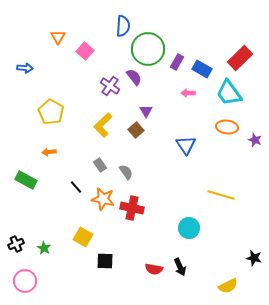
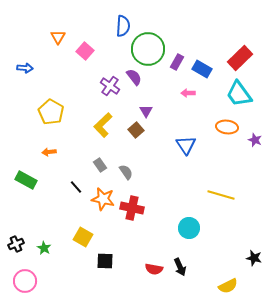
cyan trapezoid: moved 10 px right, 1 px down
